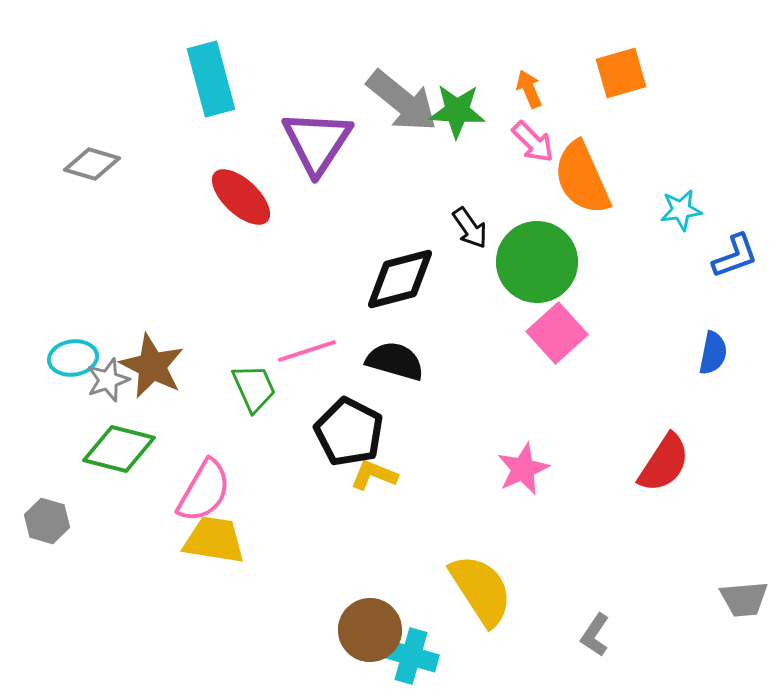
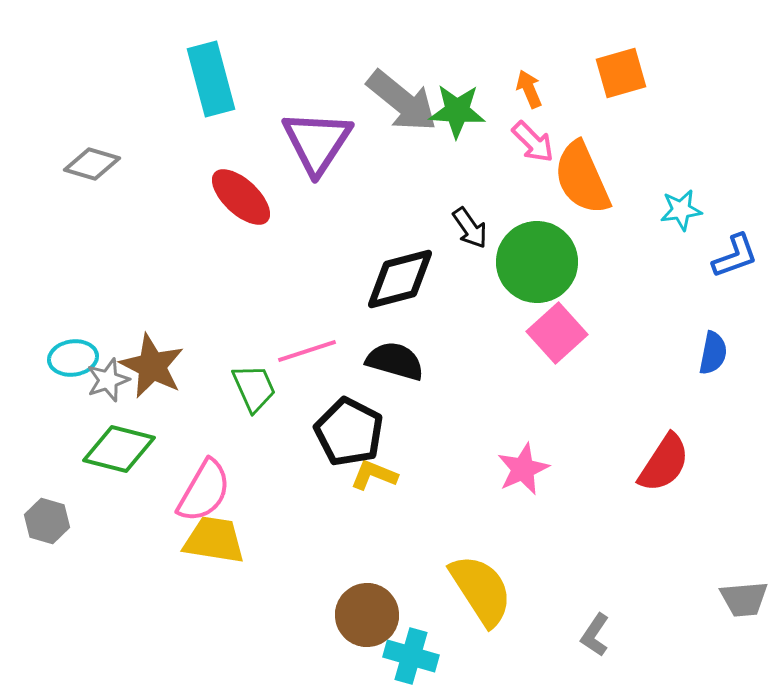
brown circle: moved 3 px left, 15 px up
